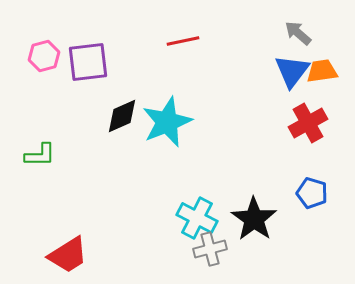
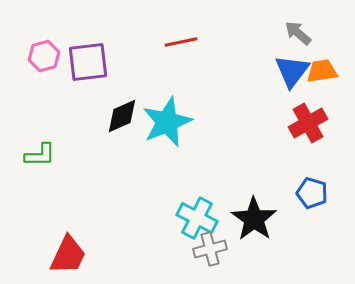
red line: moved 2 px left, 1 px down
red trapezoid: rotated 33 degrees counterclockwise
